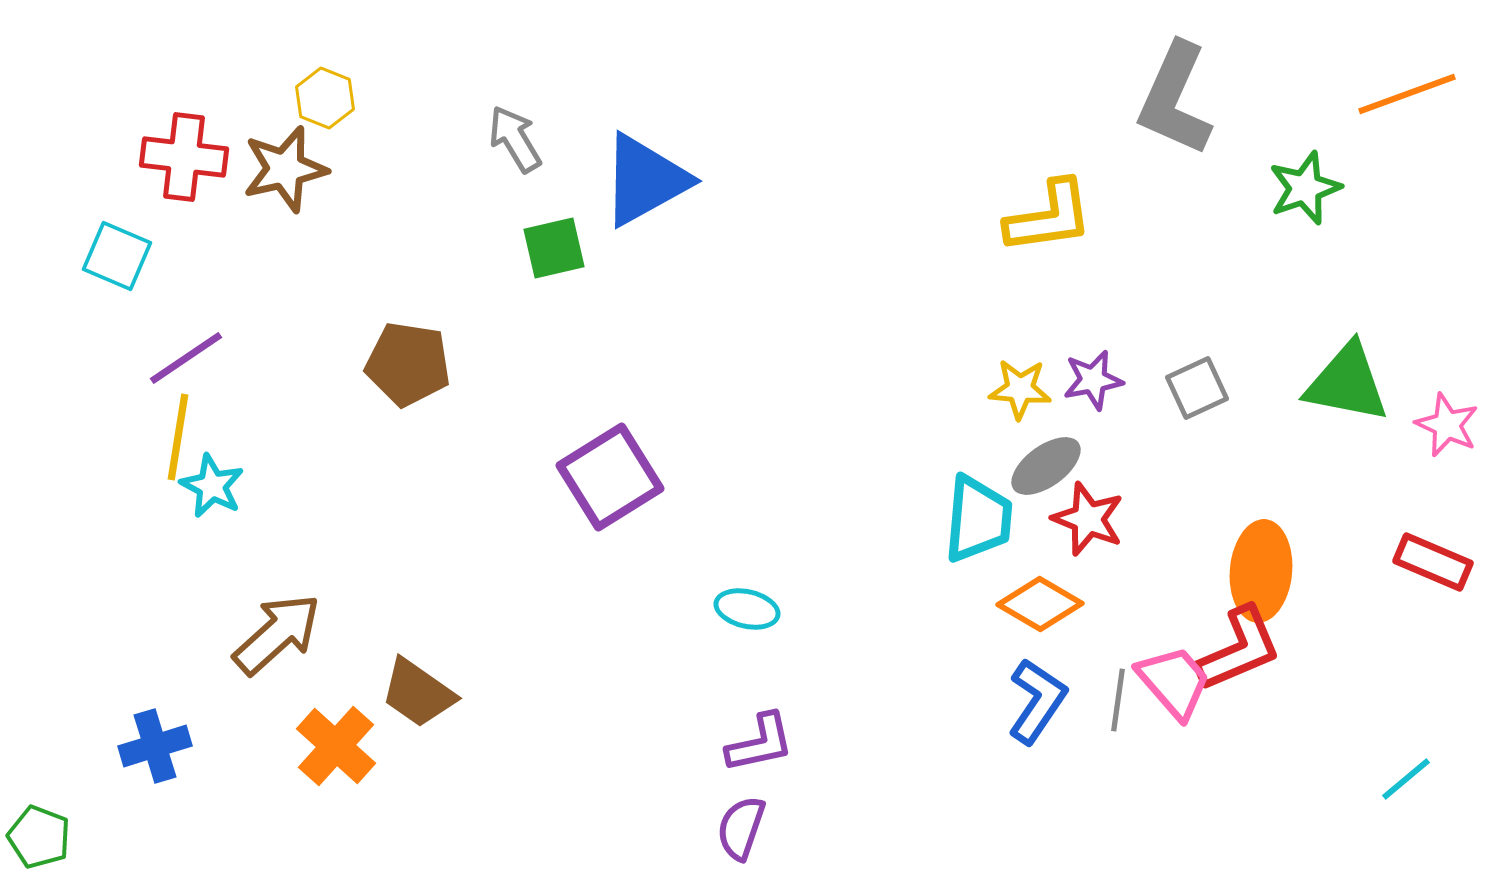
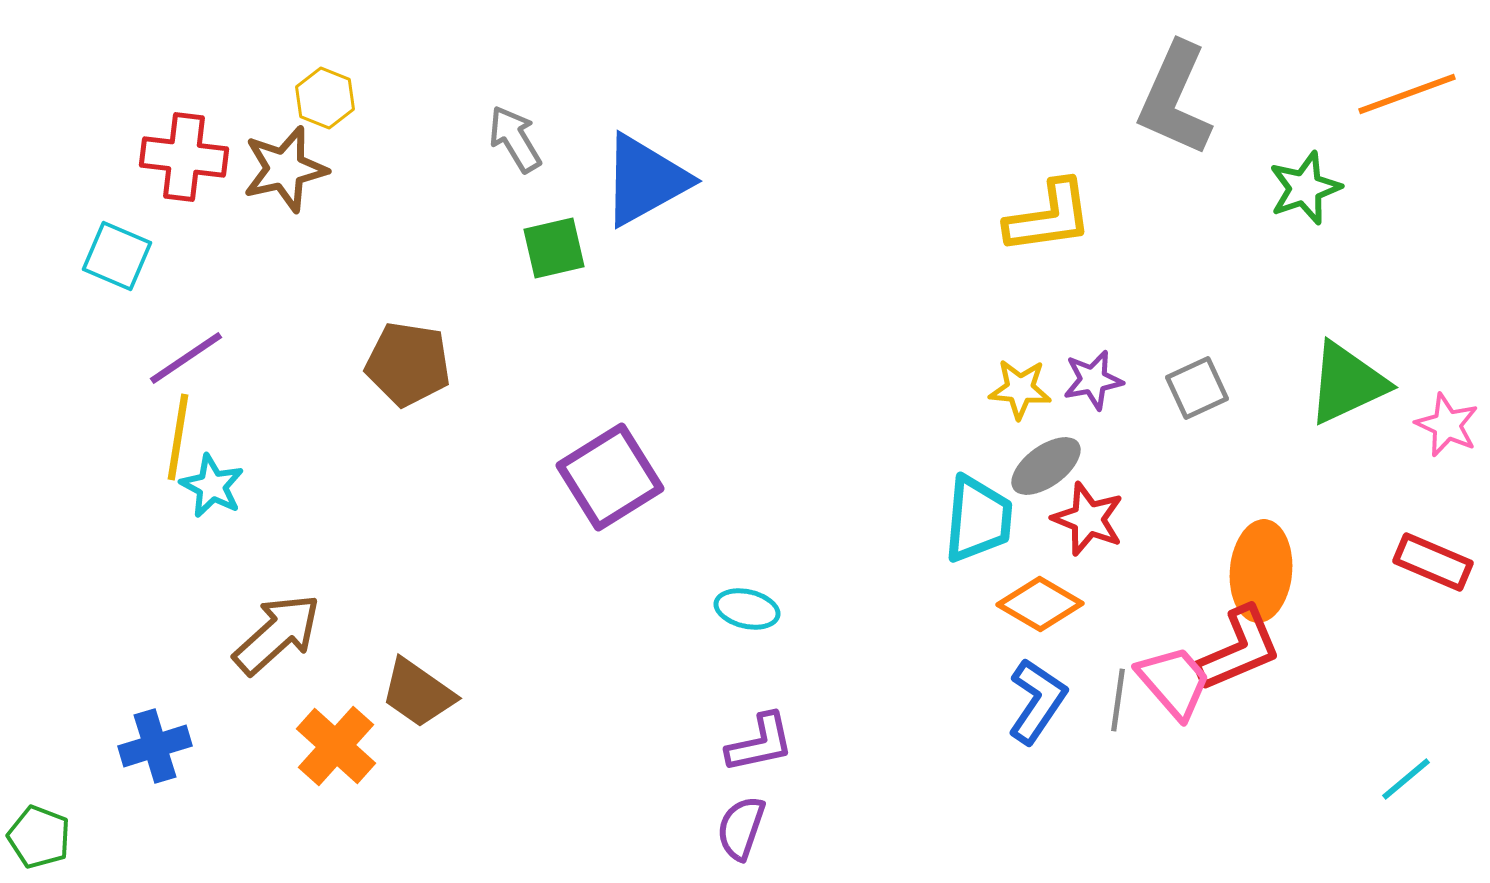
green triangle: rotated 36 degrees counterclockwise
